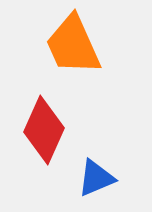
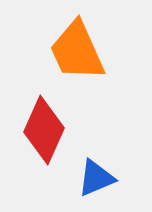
orange trapezoid: moved 4 px right, 6 px down
